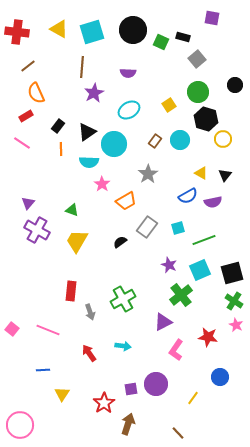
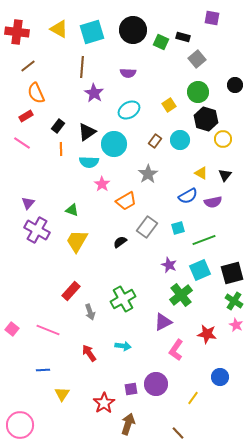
purple star at (94, 93): rotated 12 degrees counterclockwise
red rectangle at (71, 291): rotated 36 degrees clockwise
red star at (208, 337): moved 1 px left, 3 px up
